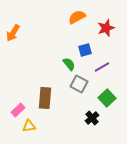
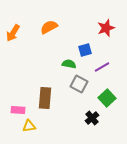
orange semicircle: moved 28 px left, 10 px down
green semicircle: rotated 40 degrees counterclockwise
pink rectangle: rotated 48 degrees clockwise
